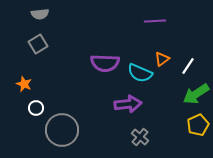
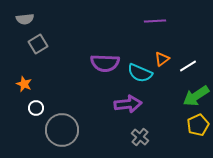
gray semicircle: moved 15 px left, 5 px down
white line: rotated 24 degrees clockwise
green arrow: moved 2 px down
